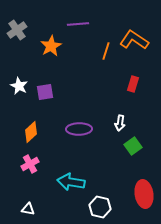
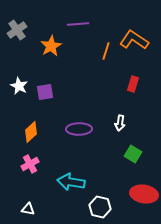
green square: moved 8 px down; rotated 24 degrees counterclockwise
red ellipse: rotated 72 degrees counterclockwise
